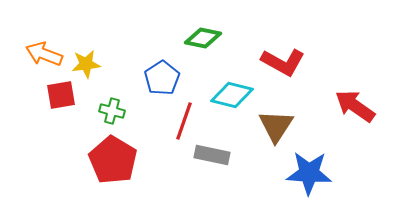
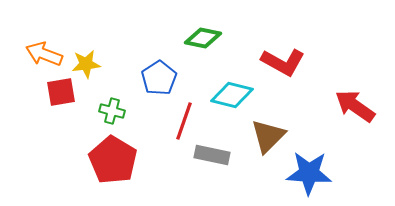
blue pentagon: moved 3 px left
red square: moved 3 px up
brown triangle: moved 8 px left, 10 px down; rotated 12 degrees clockwise
